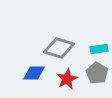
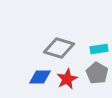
blue diamond: moved 6 px right, 4 px down
